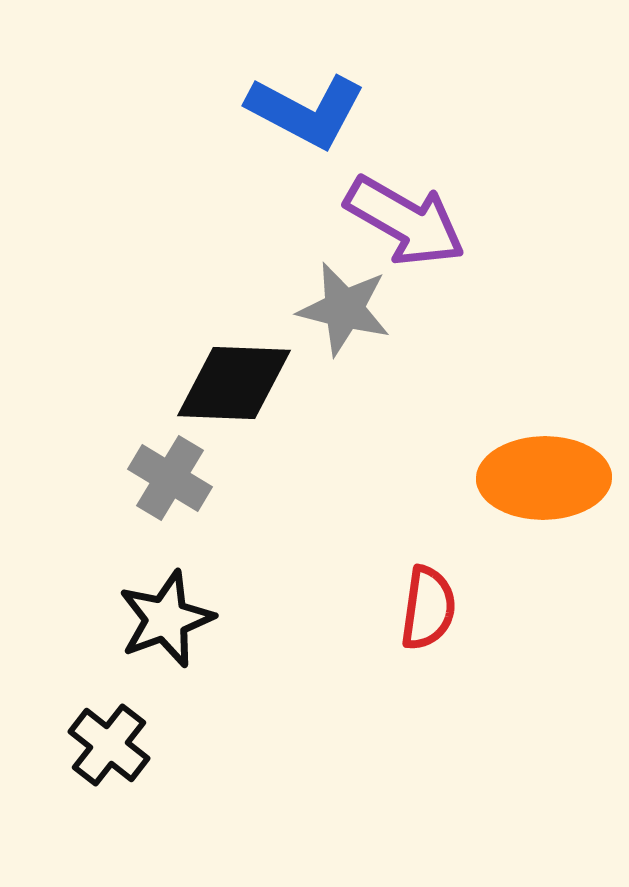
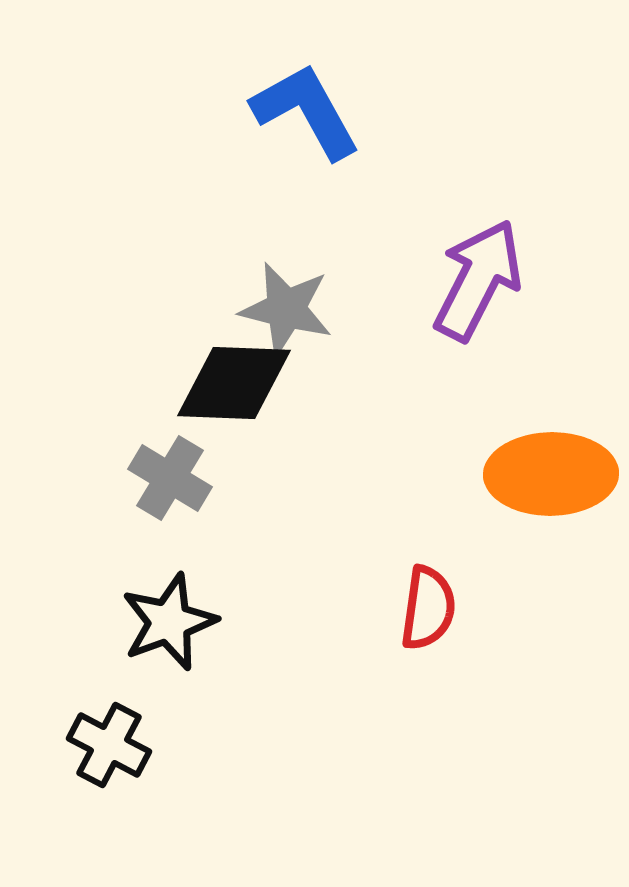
blue L-shape: rotated 147 degrees counterclockwise
purple arrow: moved 73 px right, 59 px down; rotated 93 degrees counterclockwise
gray star: moved 58 px left
orange ellipse: moved 7 px right, 4 px up
black star: moved 3 px right, 3 px down
black cross: rotated 10 degrees counterclockwise
